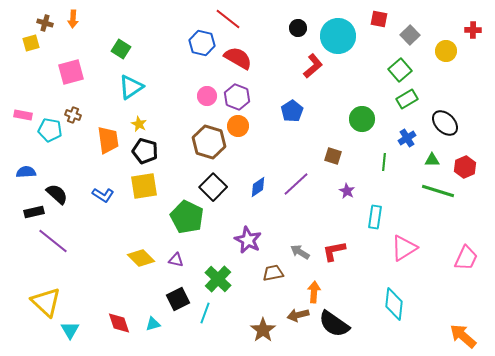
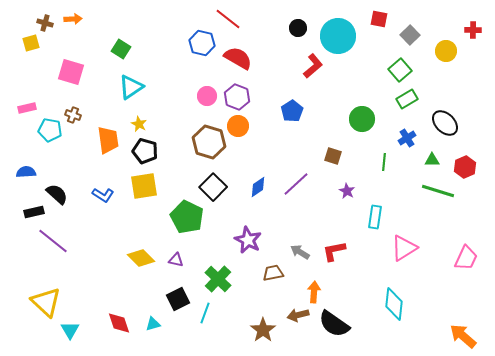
orange arrow at (73, 19): rotated 96 degrees counterclockwise
pink square at (71, 72): rotated 32 degrees clockwise
pink rectangle at (23, 115): moved 4 px right, 7 px up; rotated 24 degrees counterclockwise
